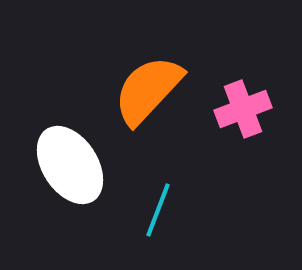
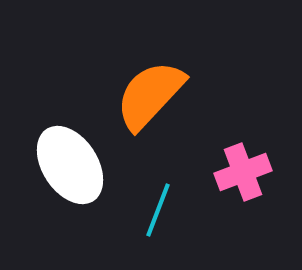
orange semicircle: moved 2 px right, 5 px down
pink cross: moved 63 px down
